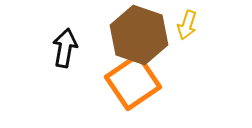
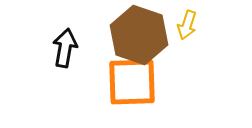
orange square: moved 1 px left; rotated 32 degrees clockwise
